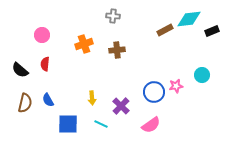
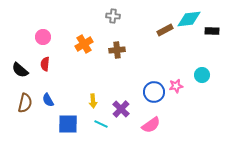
black rectangle: rotated 24 degrees clockwise
pink circle: moved 1 px right, 2 px down
orange cross: rotated 12 degrees counterclockwise
yellow arrow: moved 1 px right, 3 px down
purple cross: moved 3 px down
